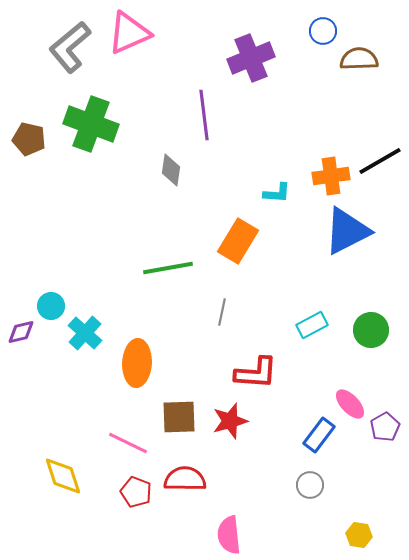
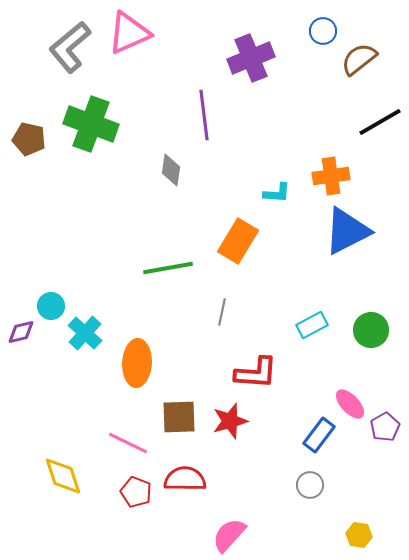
brown semicircle: rotated 36 degrees counterclockwise
black line: moved 39 px up
pink semicircle: rotated 48 degrees clockwise
